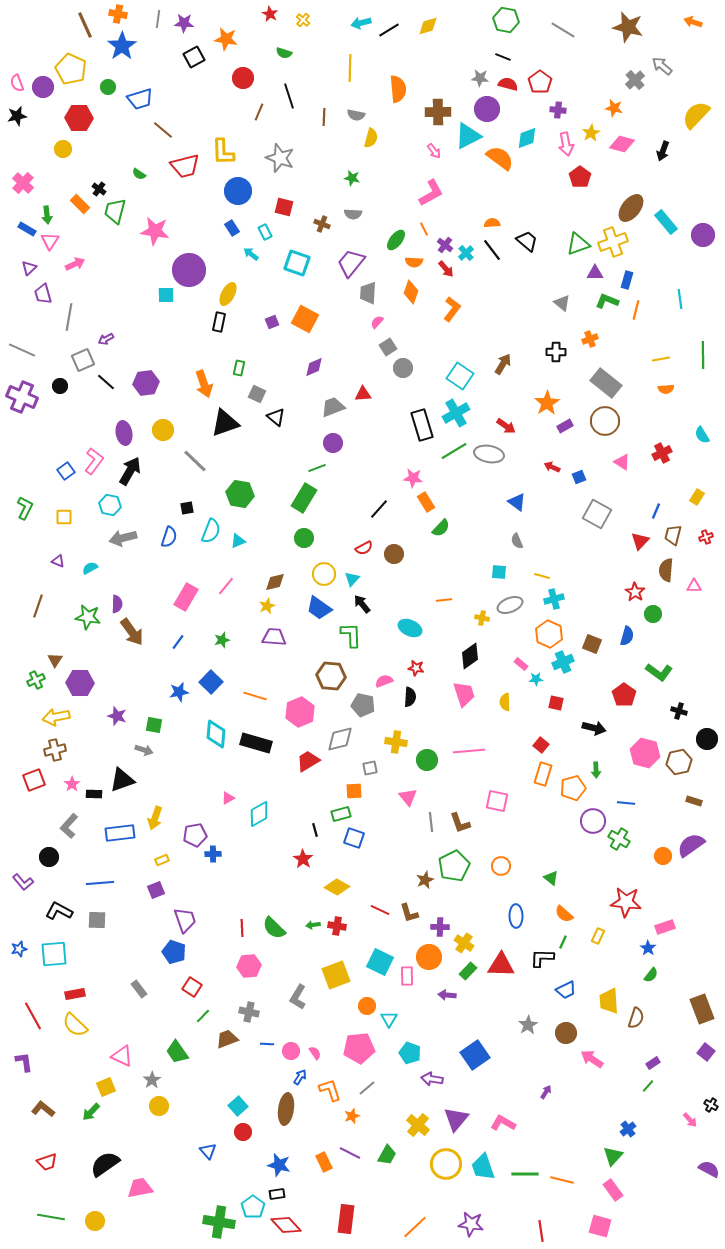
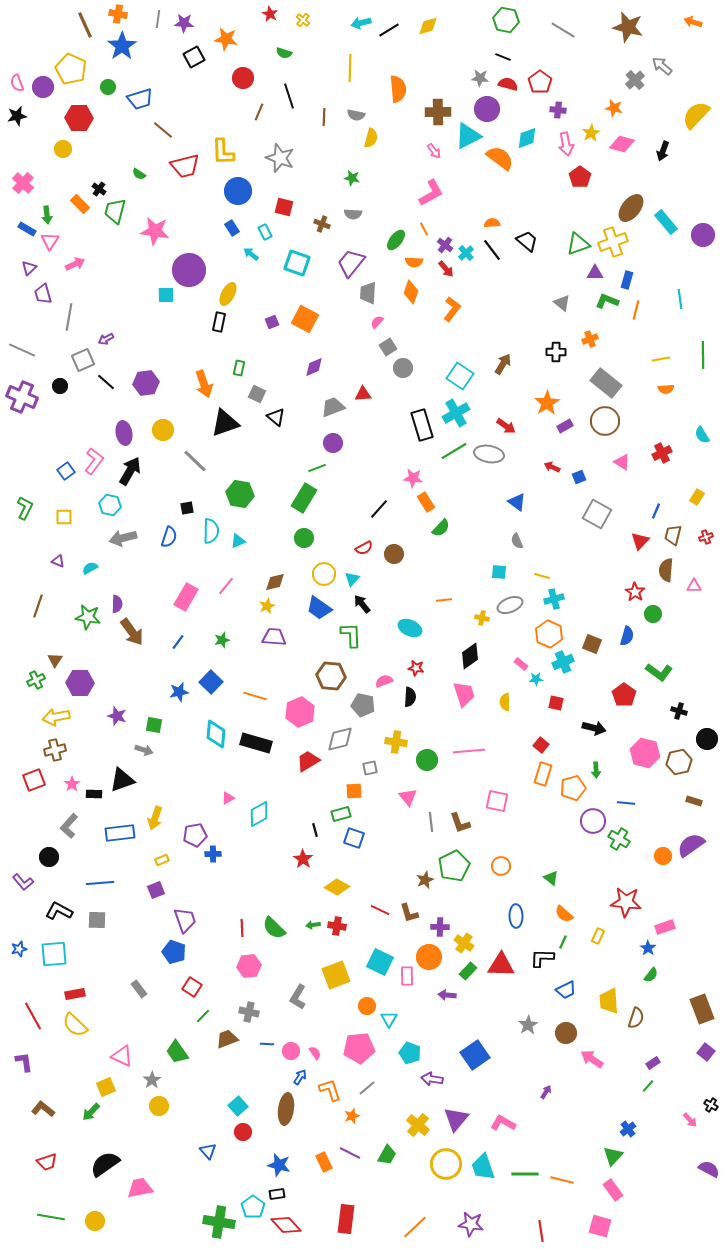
cyan semicircle at (211, 531): rotated 20 degrees counterclockwise
